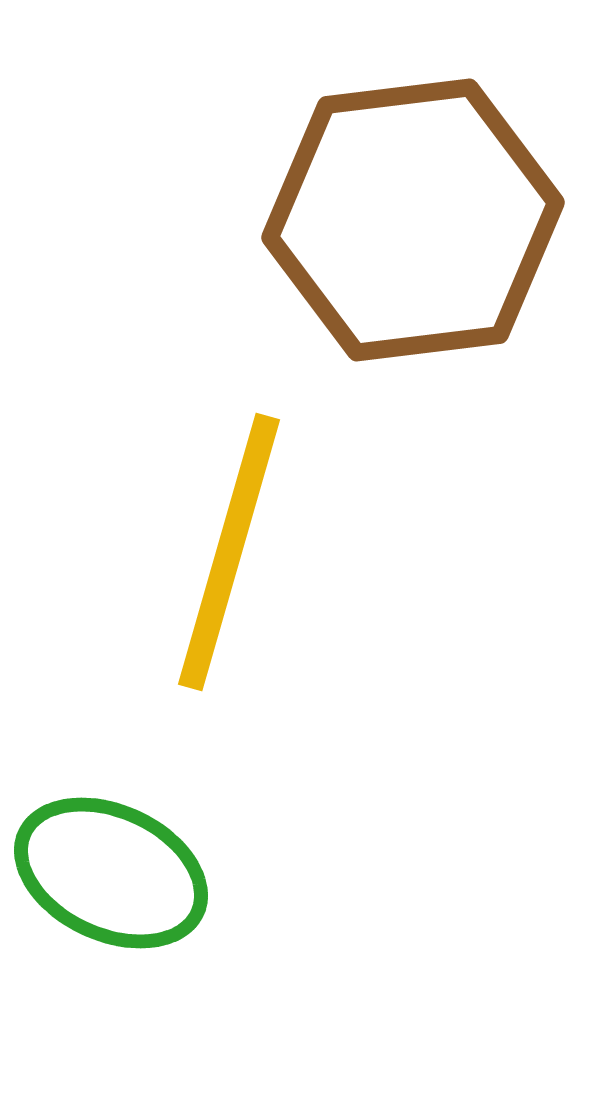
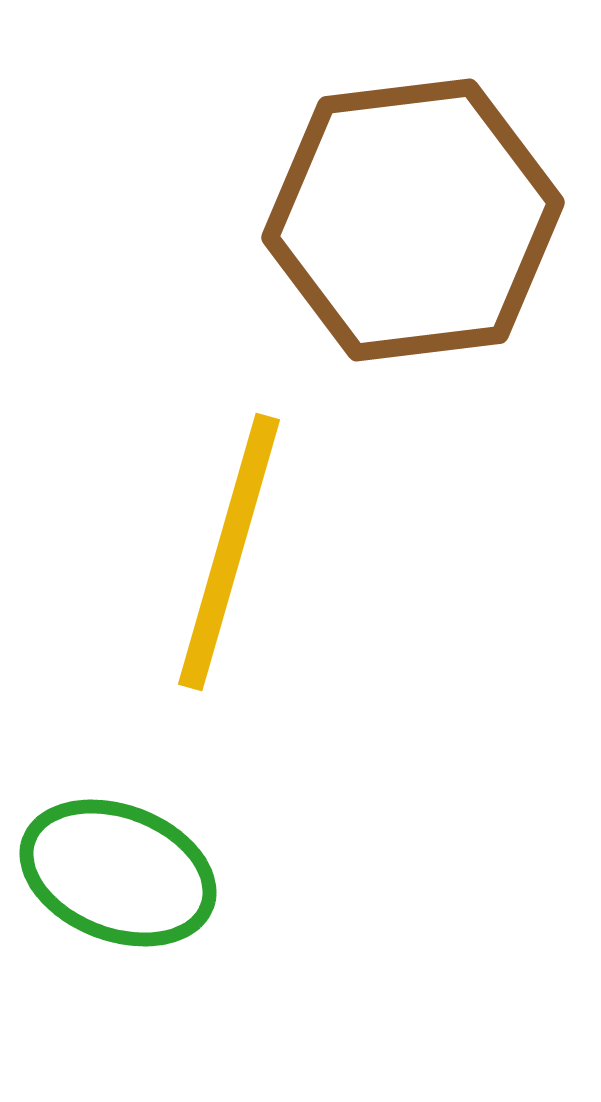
green ellipse: moved 7 px right; rotated 4 degrees counterclockwise
